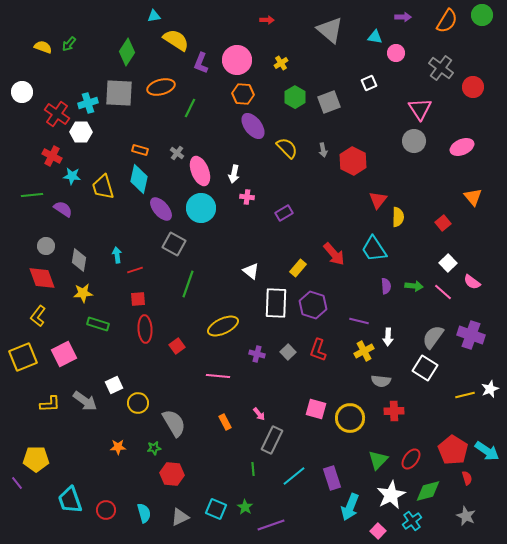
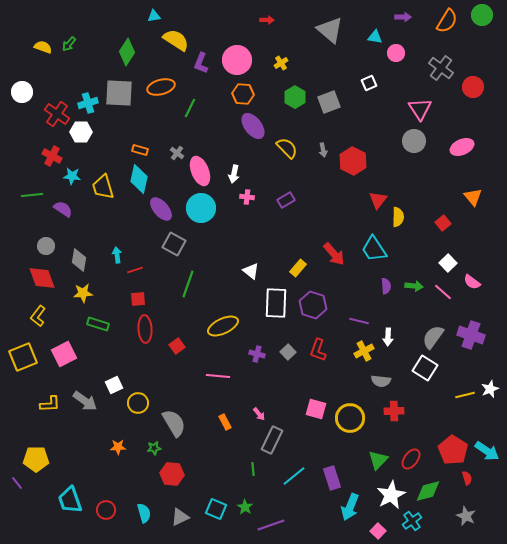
purple rectangle at (284, 213): moved 2 px right, 13 px up
